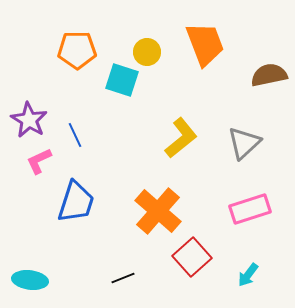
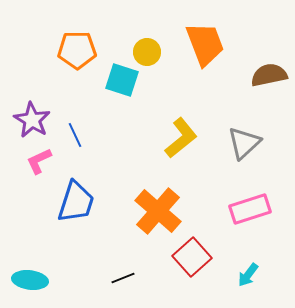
purple star: moved 3 px right
